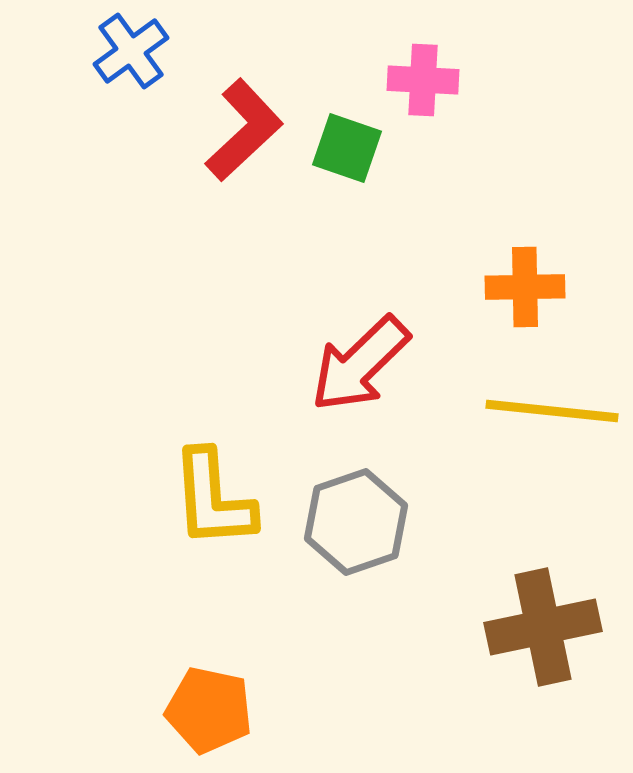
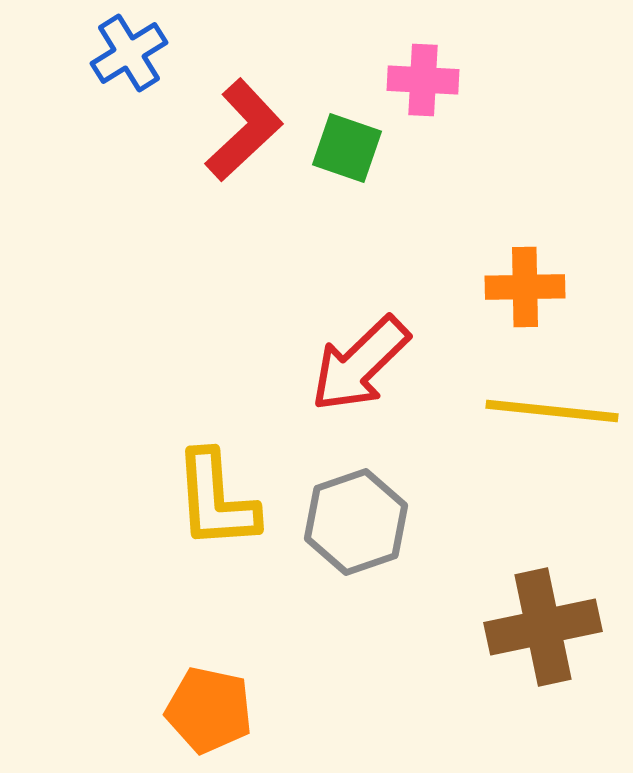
blue cross: moved 2 px left, 2 px down; rotated 4 degrees clockwise
yellow L-shape: moved 3 px right, 1 px down
